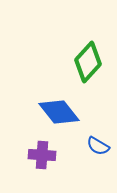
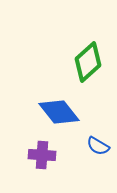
green diamond: rotated 6 degrees clockwise
